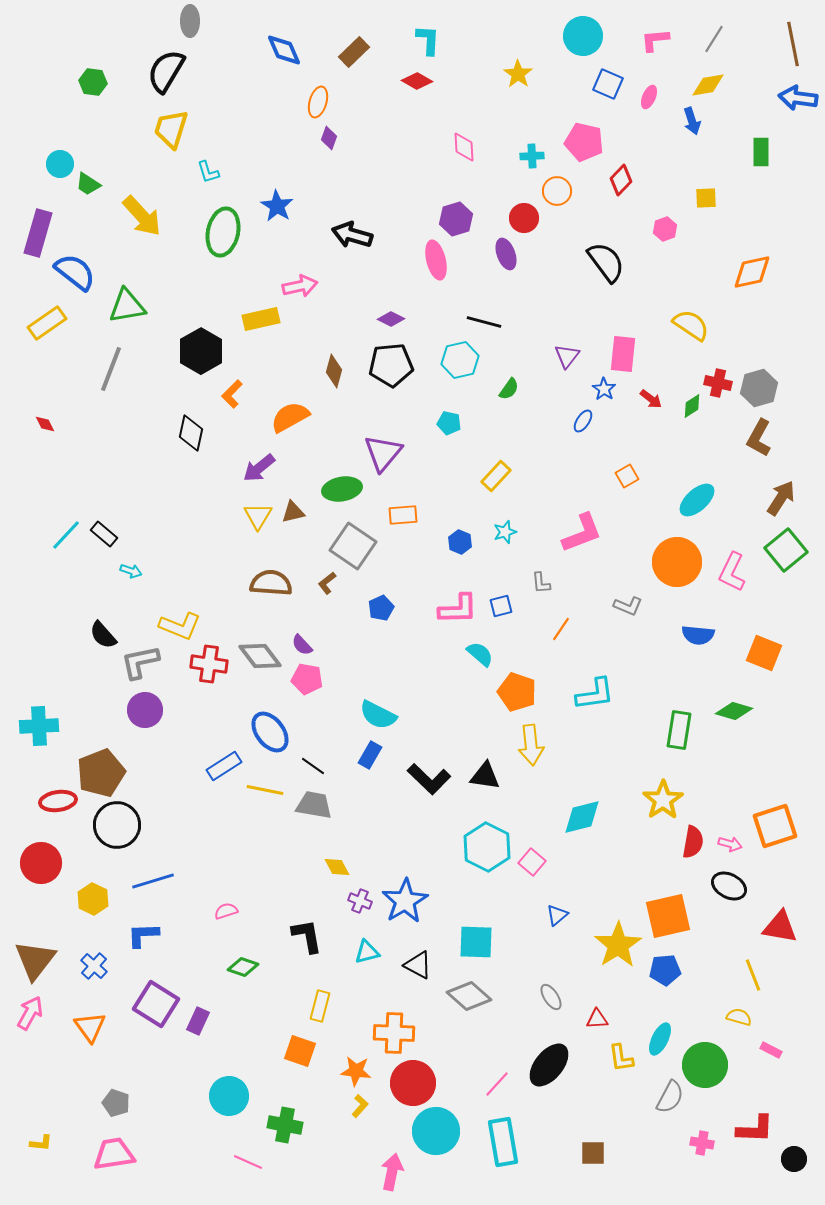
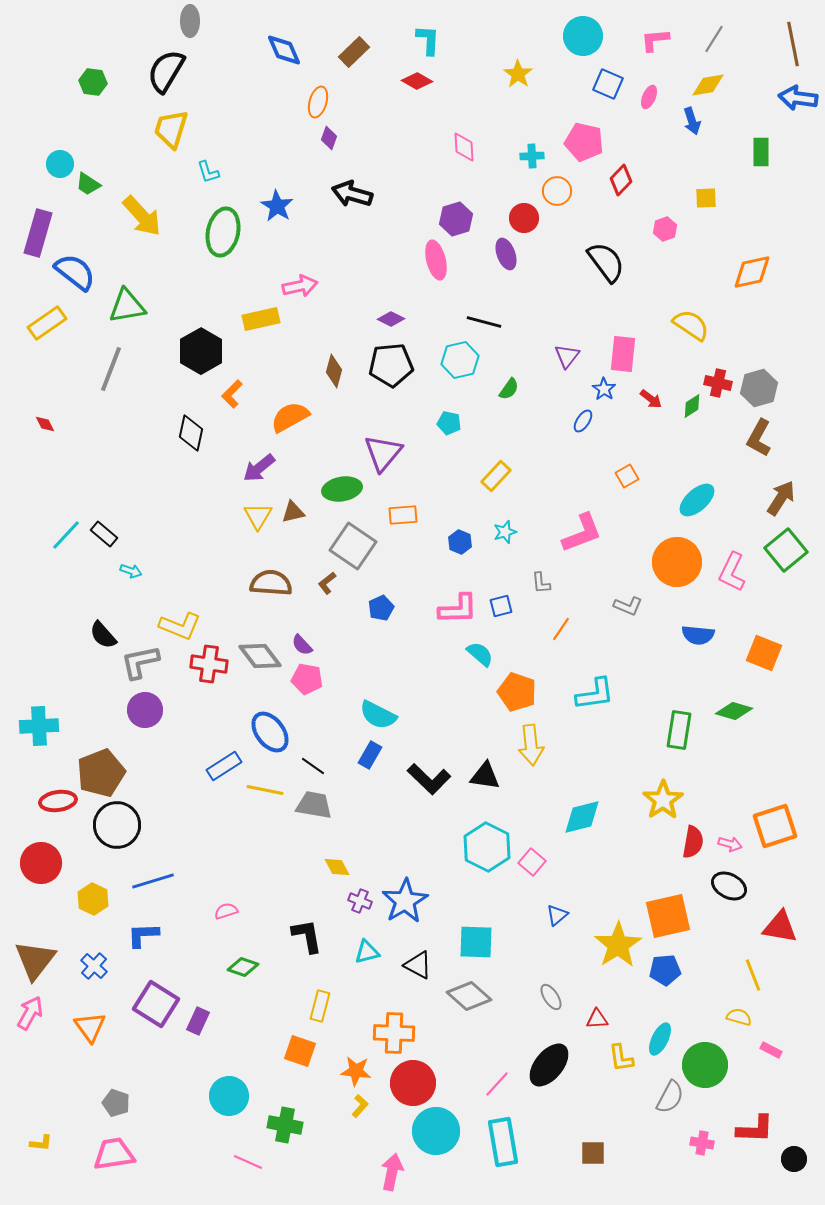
black arrow at (352, 235): moved 41 px up
